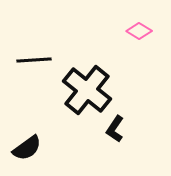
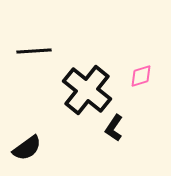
pink diamond: moved 2 px right, 45 px down; rotated 50 degrees counterclockwise
black line: moved 9 px up
black L-shape: moved 1 px left, 1 px up
